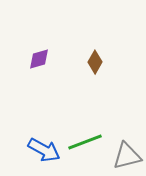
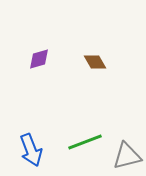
brown diamond: rotated 60 degrees counterclockwise
blue arrow: moved 13 px left; rotated 40 degrees clockwise
